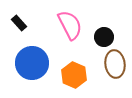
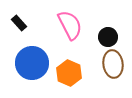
black circle: moved 4 px right
brown ellipse: moved 2 px left
orange hexagon: moved 5 px left, 2 px up
